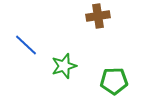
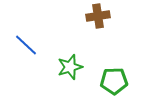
green star: moved 6 px right, 1 px down
